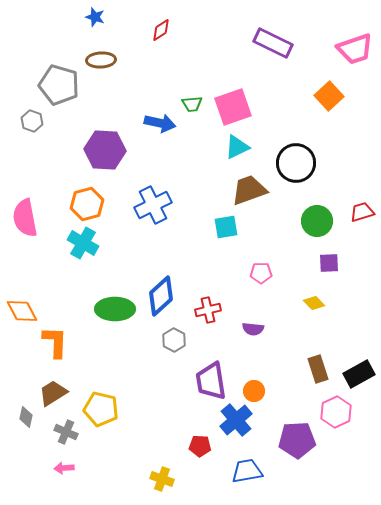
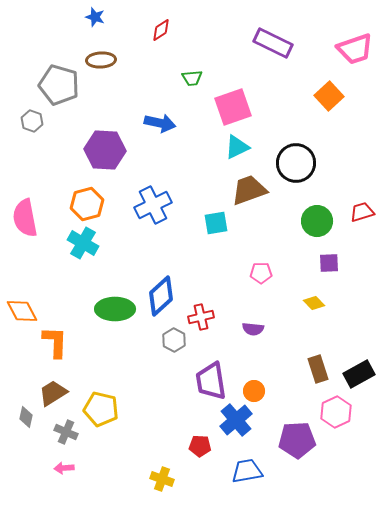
green trapezoid at (192, 104): moved 26 px up
cyan square at (226, 227): moved 10 px left, 4 px up
red cross at (208, 310): moved 7 px left, 7 px down
